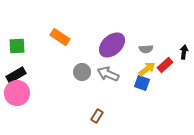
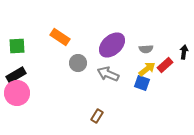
gray circle: moved 4 px left, 9 px up
